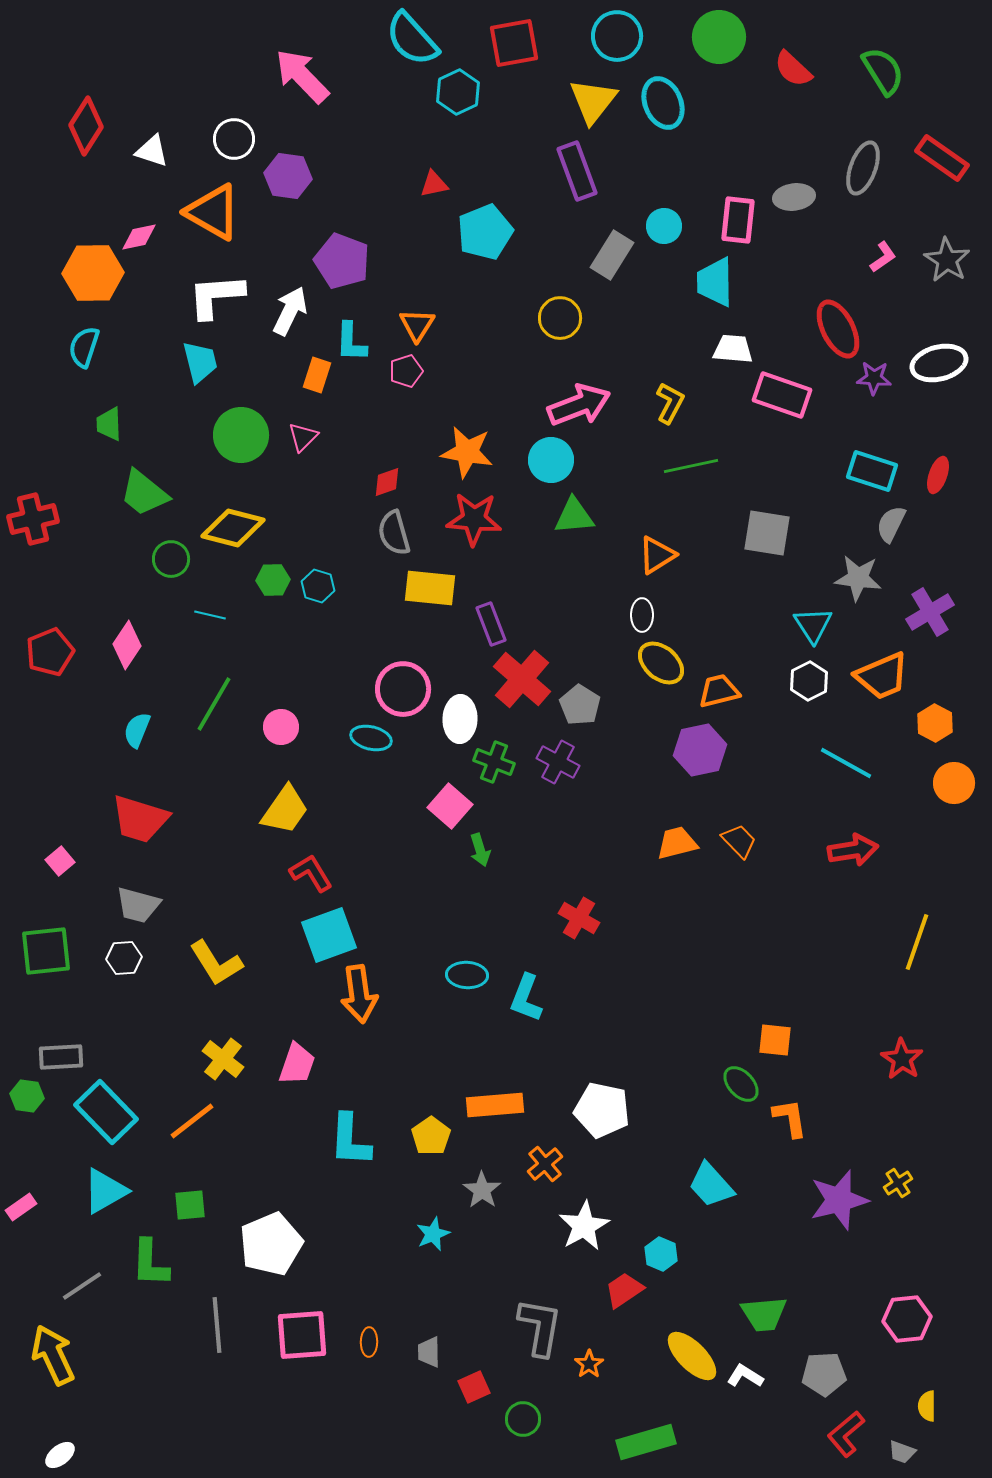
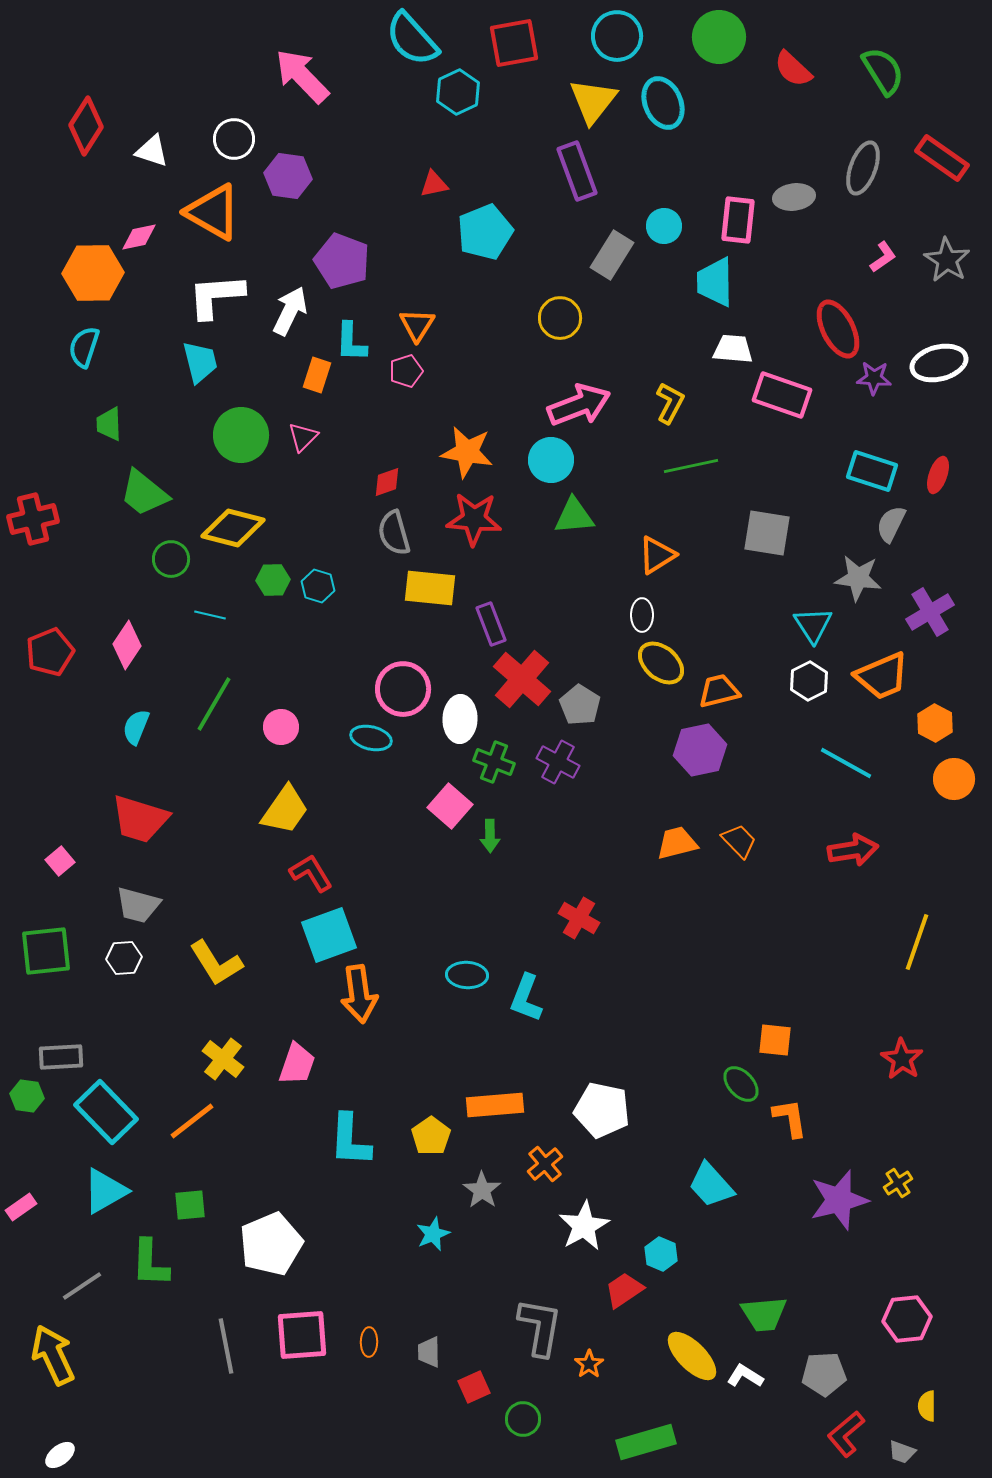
cyan semicircle at (137, 730): moved 1 px left, 3 px up
orange circle at (954, 783): moved 4 px up
green arrow at (480, 850): moved 10 px right, 14 px up; rotated 16 degrees clockwise
gray line at (217, 1325): moved 9 px right, 21 px down; rotated 6 degrees counterclockwise
